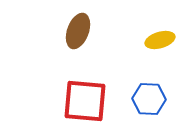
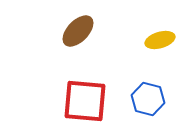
brown ellipse: rotated 24 degrees clockwise
blue hexagon: moved 1 px left; rotated 12 degrees clockwise
